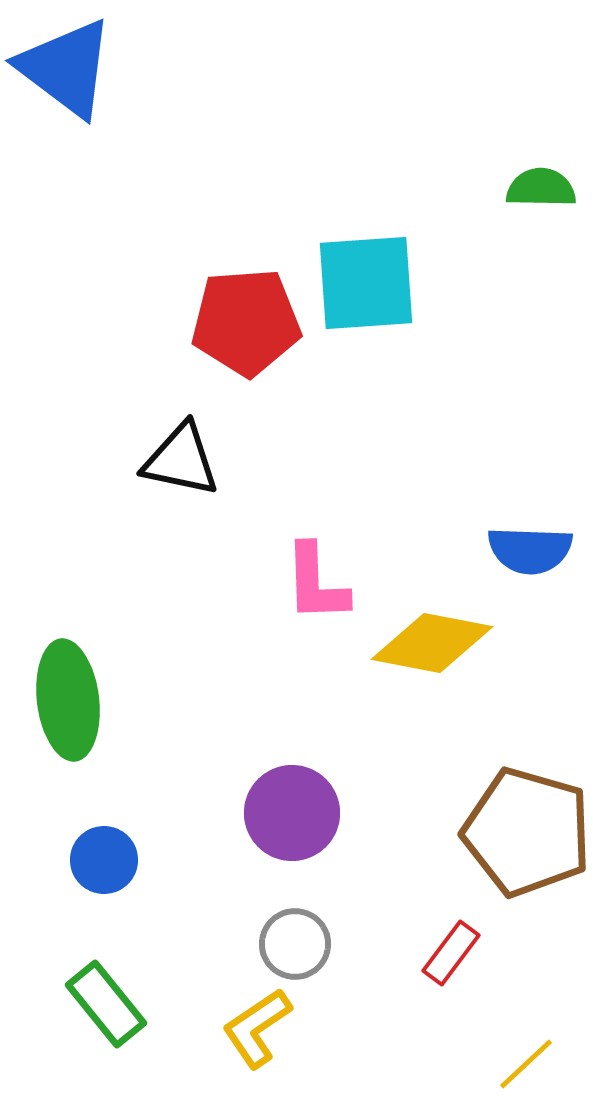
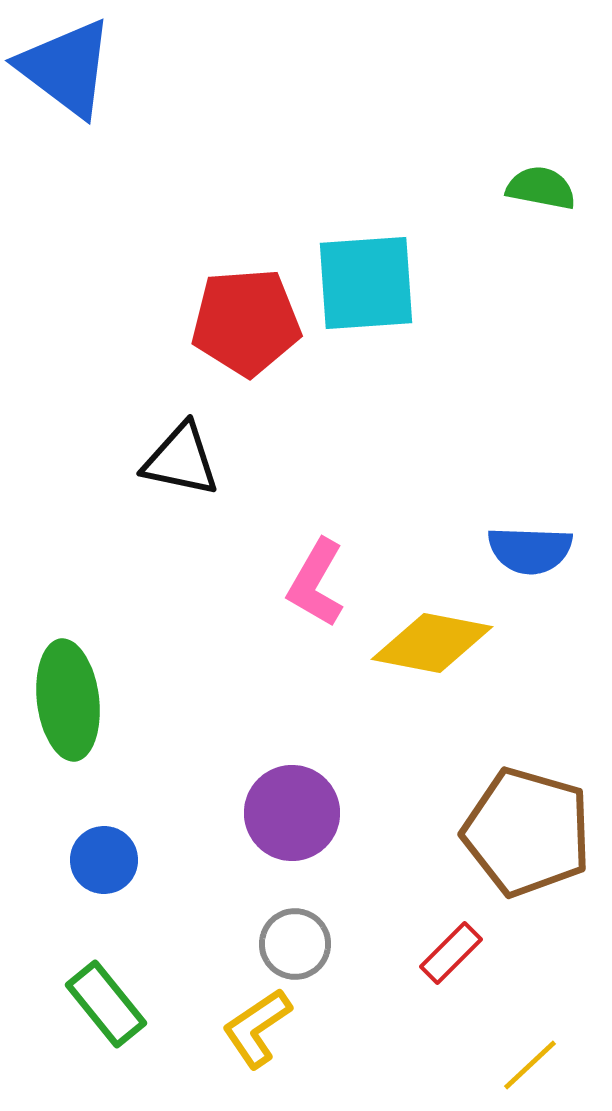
green semicircle: rotated 10 degrees clockwise
pink L-shape: rotated 32 degrees clockwise
red rectangle: rotated 8 degrees clockwise
yellow line: moved 4 px right, 1 px down
